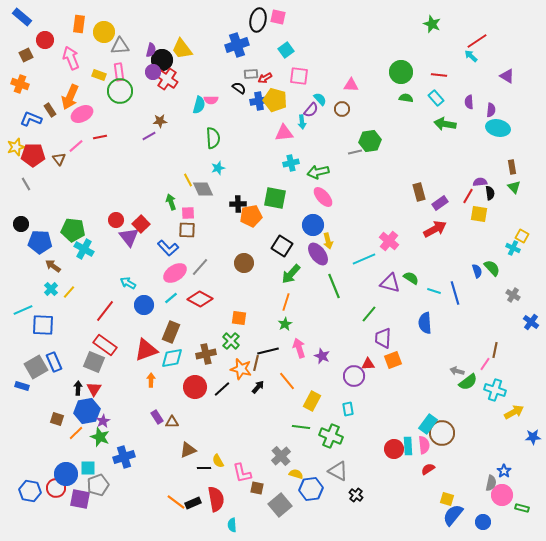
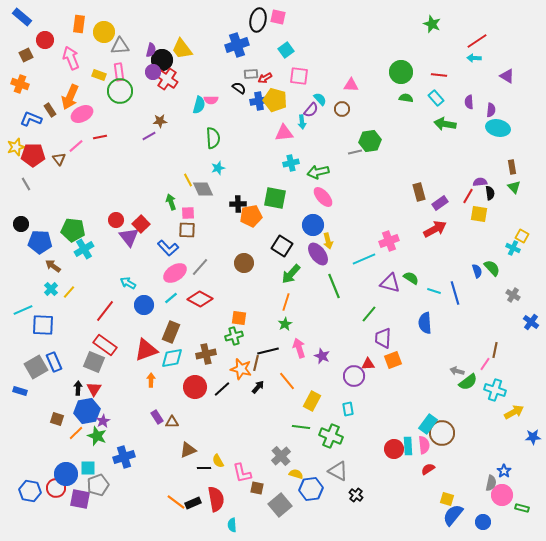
cyan arrow at (471, 56): moved 3 px right, 2 px down; rotated 40 degrees counterclockwise
pink cross at (389, 241): rotated 30 degrees clockwise
cyan cross at (84, 249): rotated 30 degrees clockwise
green cross at (231, 341): moved 3 px right, 5 px up; rotated 30 degrees clockwise
blue rectangle at (22, 386): moved 2 px left, 5 px down
green star at (100, 437): moved 3 px left, 1 px up
